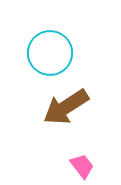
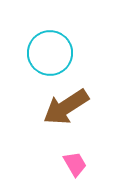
pink trapezoid: moved 7 px left, 2 px up; rotated 8 degrees clockwise
